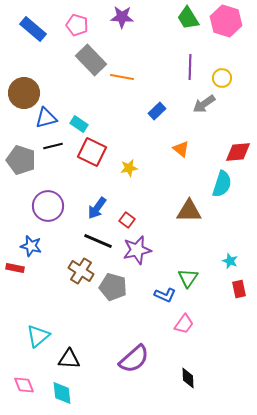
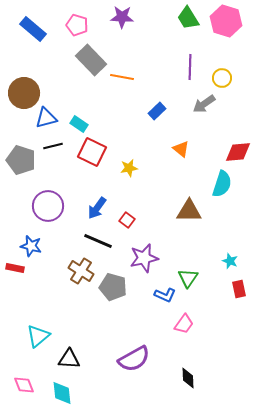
purple star at (137, 250): moved 7 px right, 8 px down
purple semicircle at (134, 359): rotated 12 degrees clockwise
